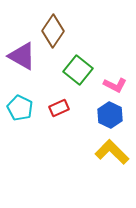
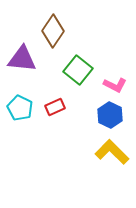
purple triangle: moved 3 px down; rotated 24 degrees counterclockwise
red rectangle: moved 4 px left, 1 px up
